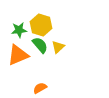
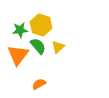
green star: moved 1 px right
green semicircle: moved 2 px left, 1 px down
orange triangle: rotated 30 degrees counterclockwise
orange semicircle: moved 1 px left, 4 px up
